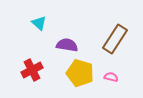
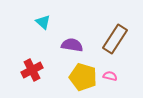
cyan triangle: moved 4 px right, 1 px up
purple semicircle: moved 5 px right
yellow pentagon: moved 3 px right, 4 px down
pink semicircle: moved 1 px left, 1 px up
